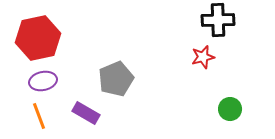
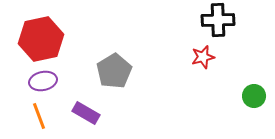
red hexagon: moved 3 px right, 1 px down
gray pentagon: moved 2 px left, 8 px up; rotated 8 degrees counterclockwise
green circle: moved 24 px right, 13 px up
